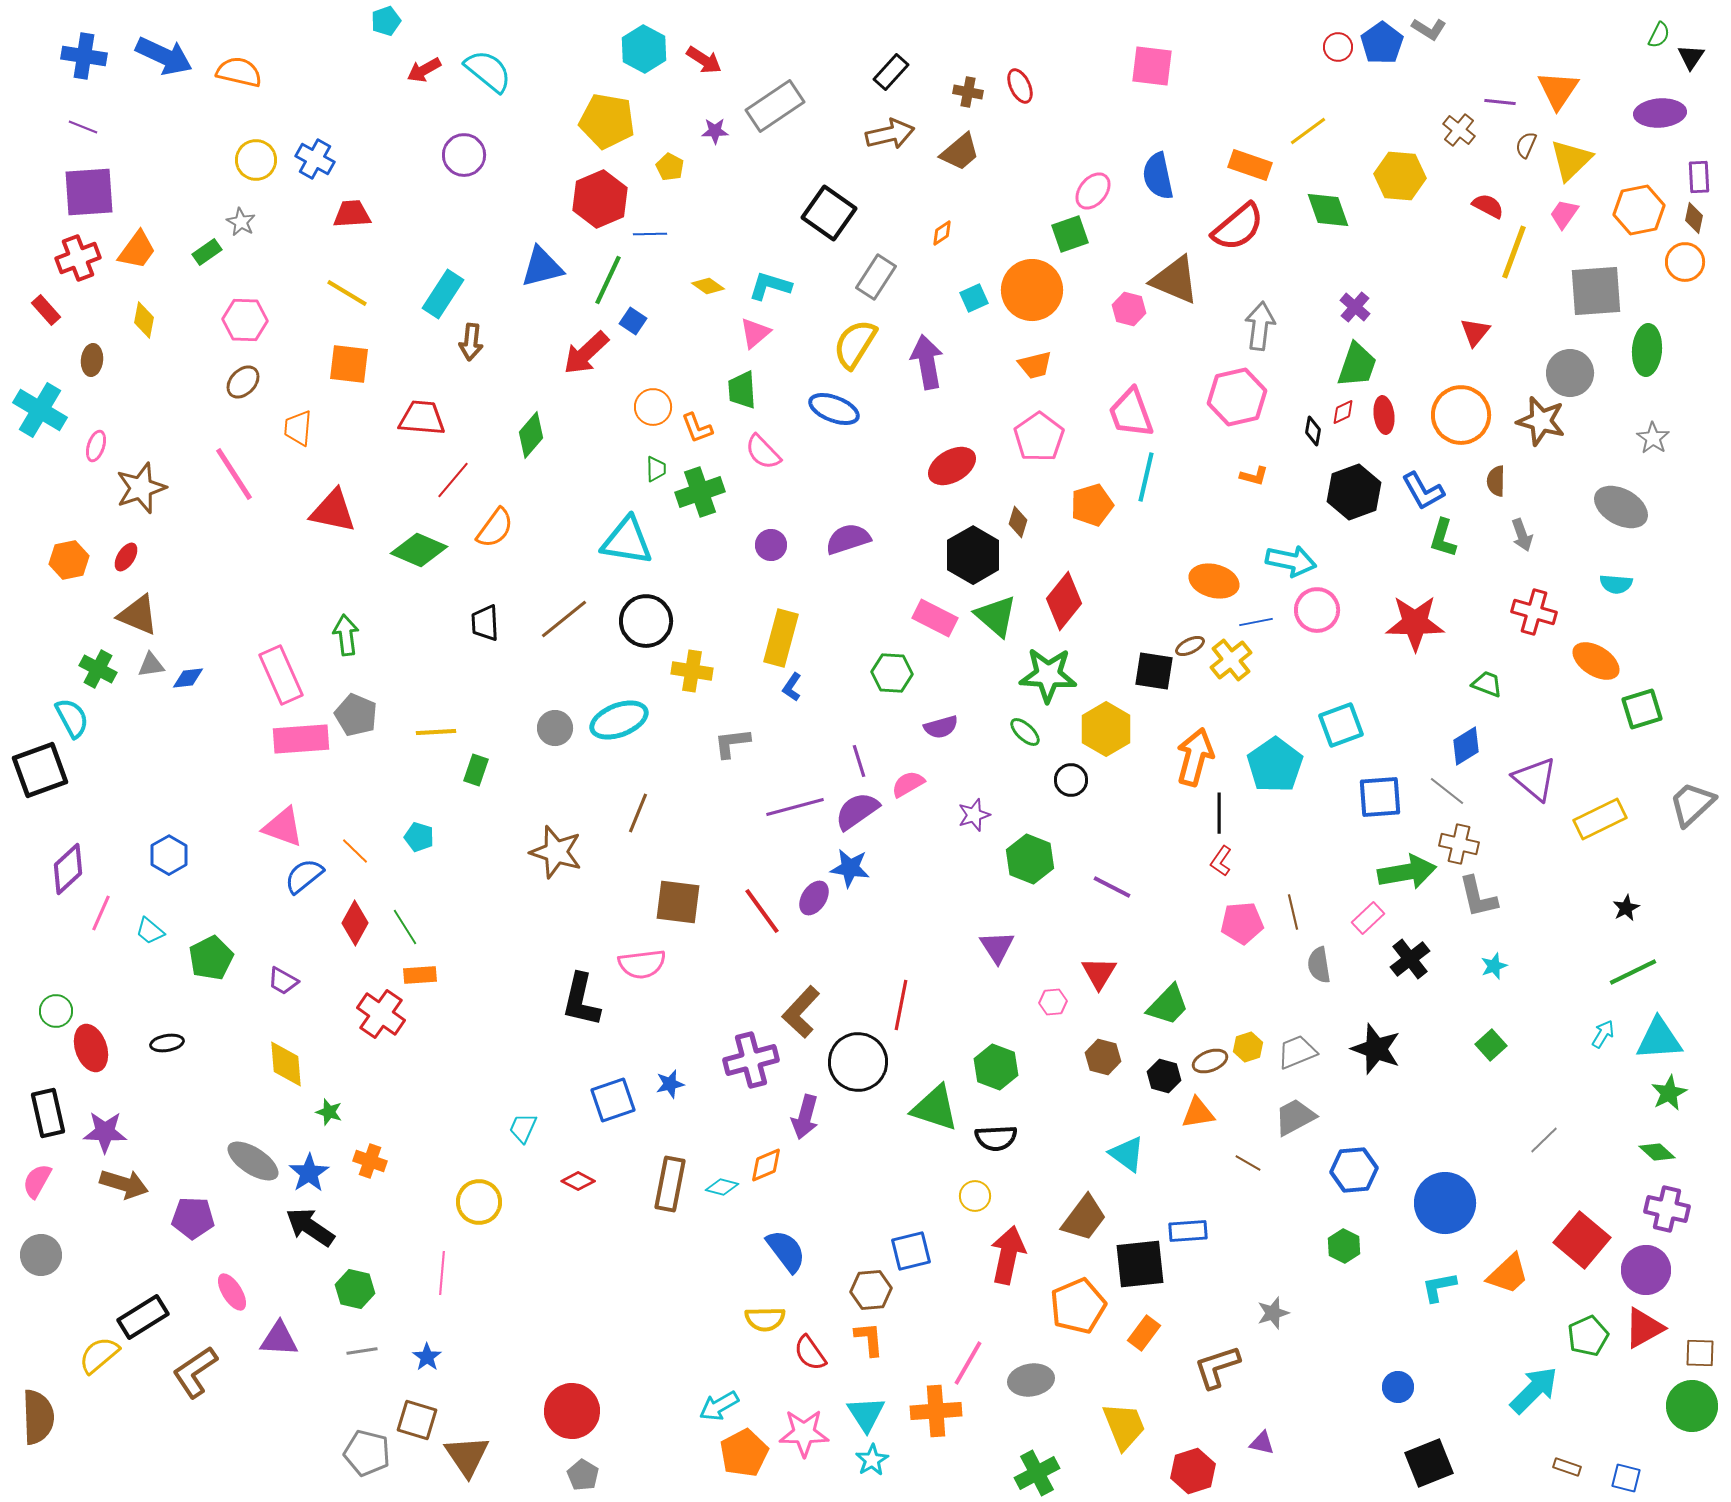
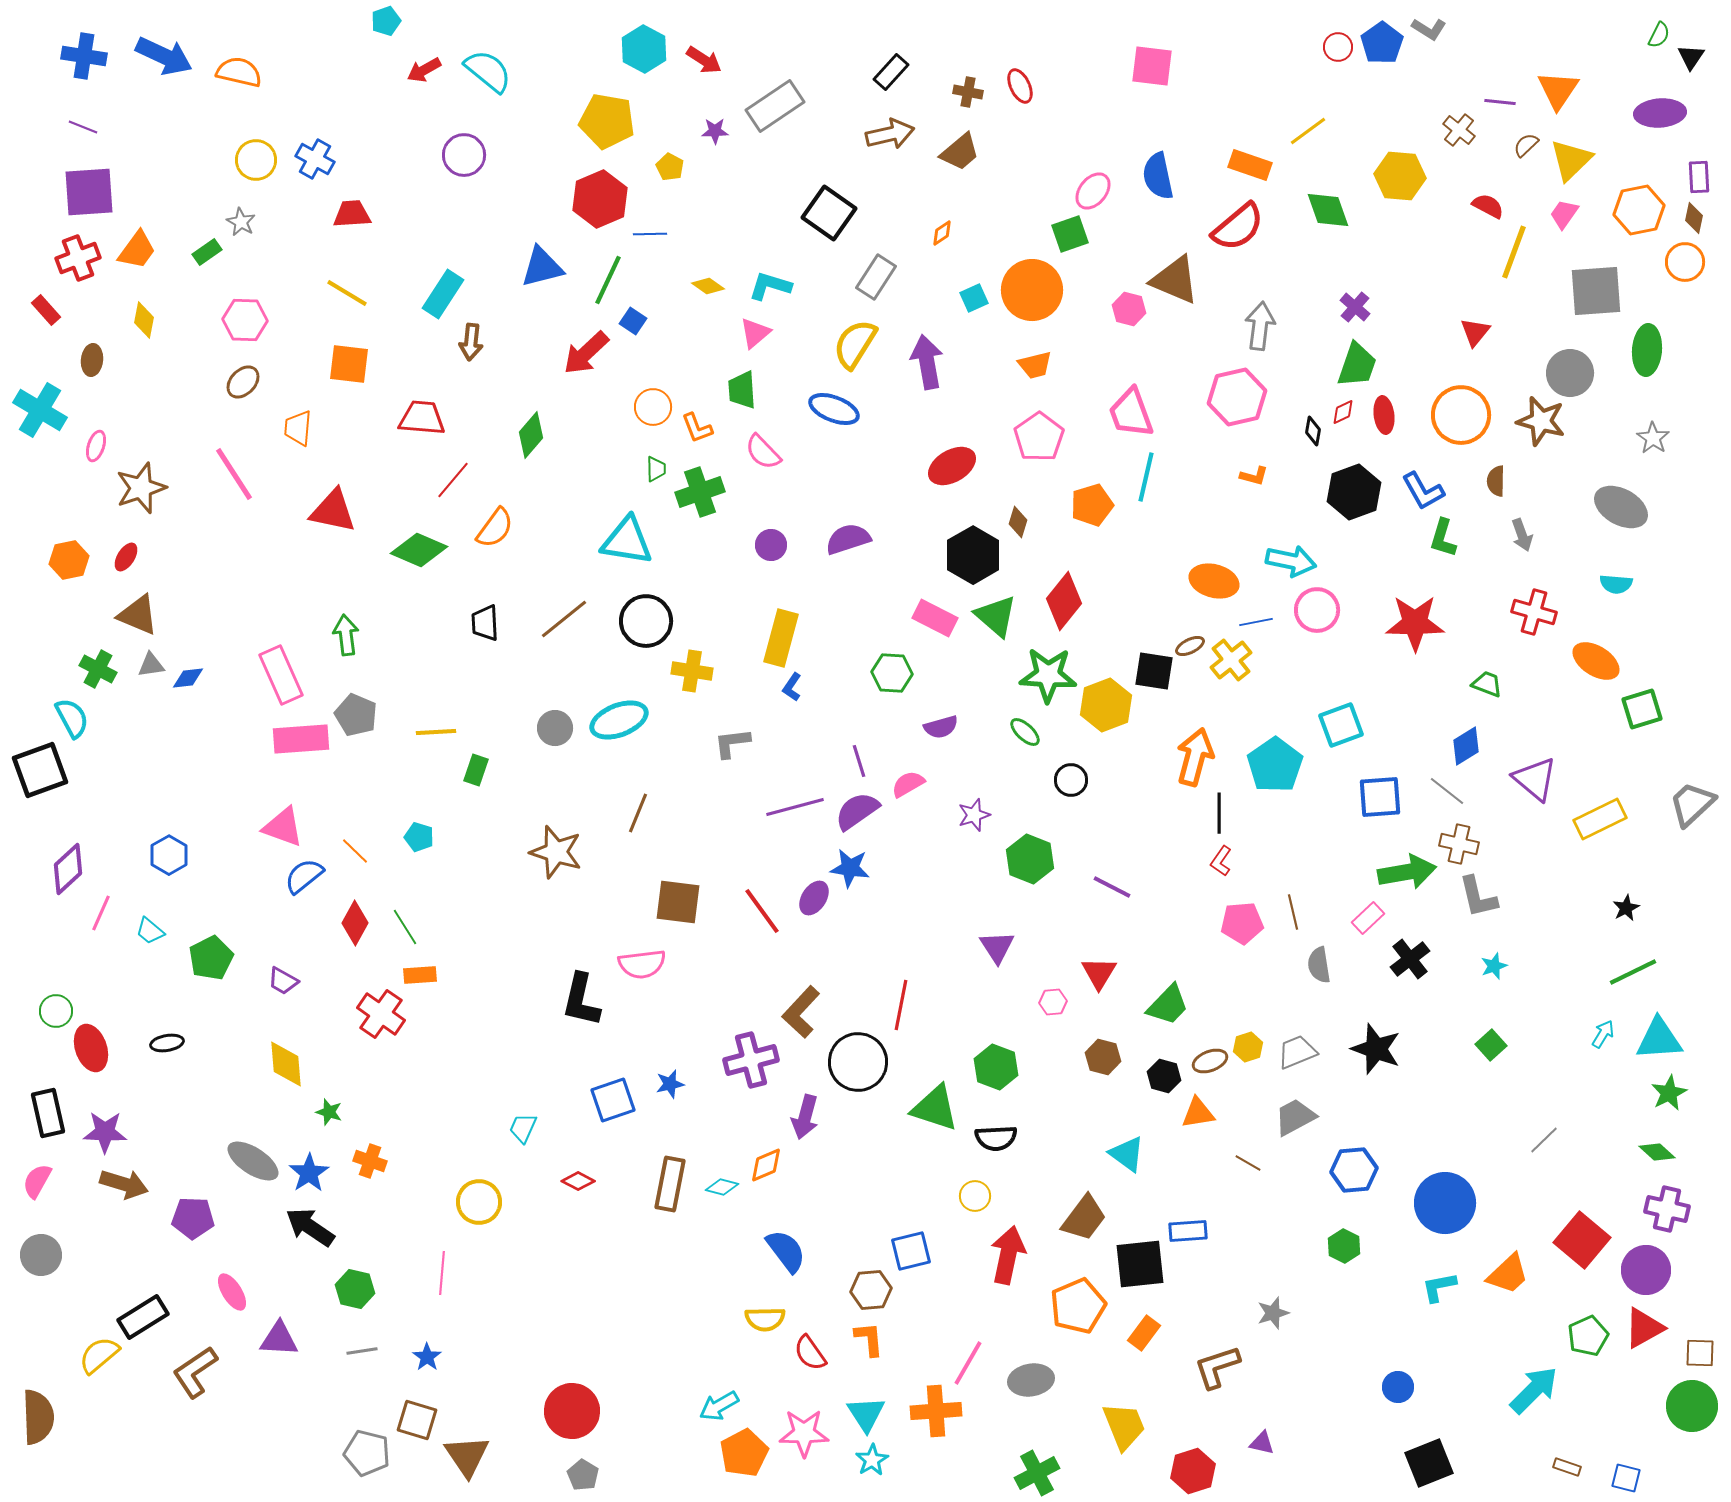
brown semicircle at (1526, 145): rotated 24 degrees clockwise
yellow hexagon at (1106, 729): moved 24 px up; rotated 9 degrees clockwise
